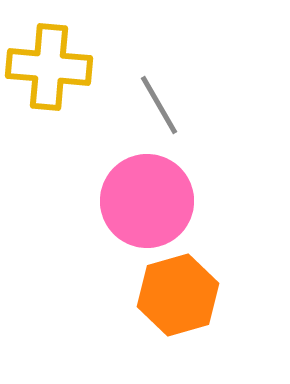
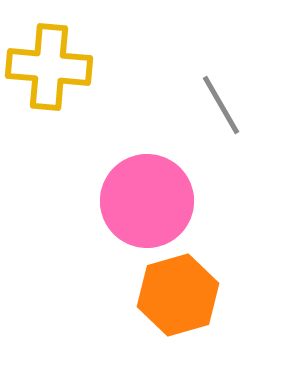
gray line: moved 62 px right
